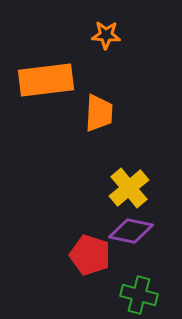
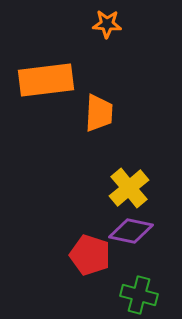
orange star: moved 1 px right, 11 px up
